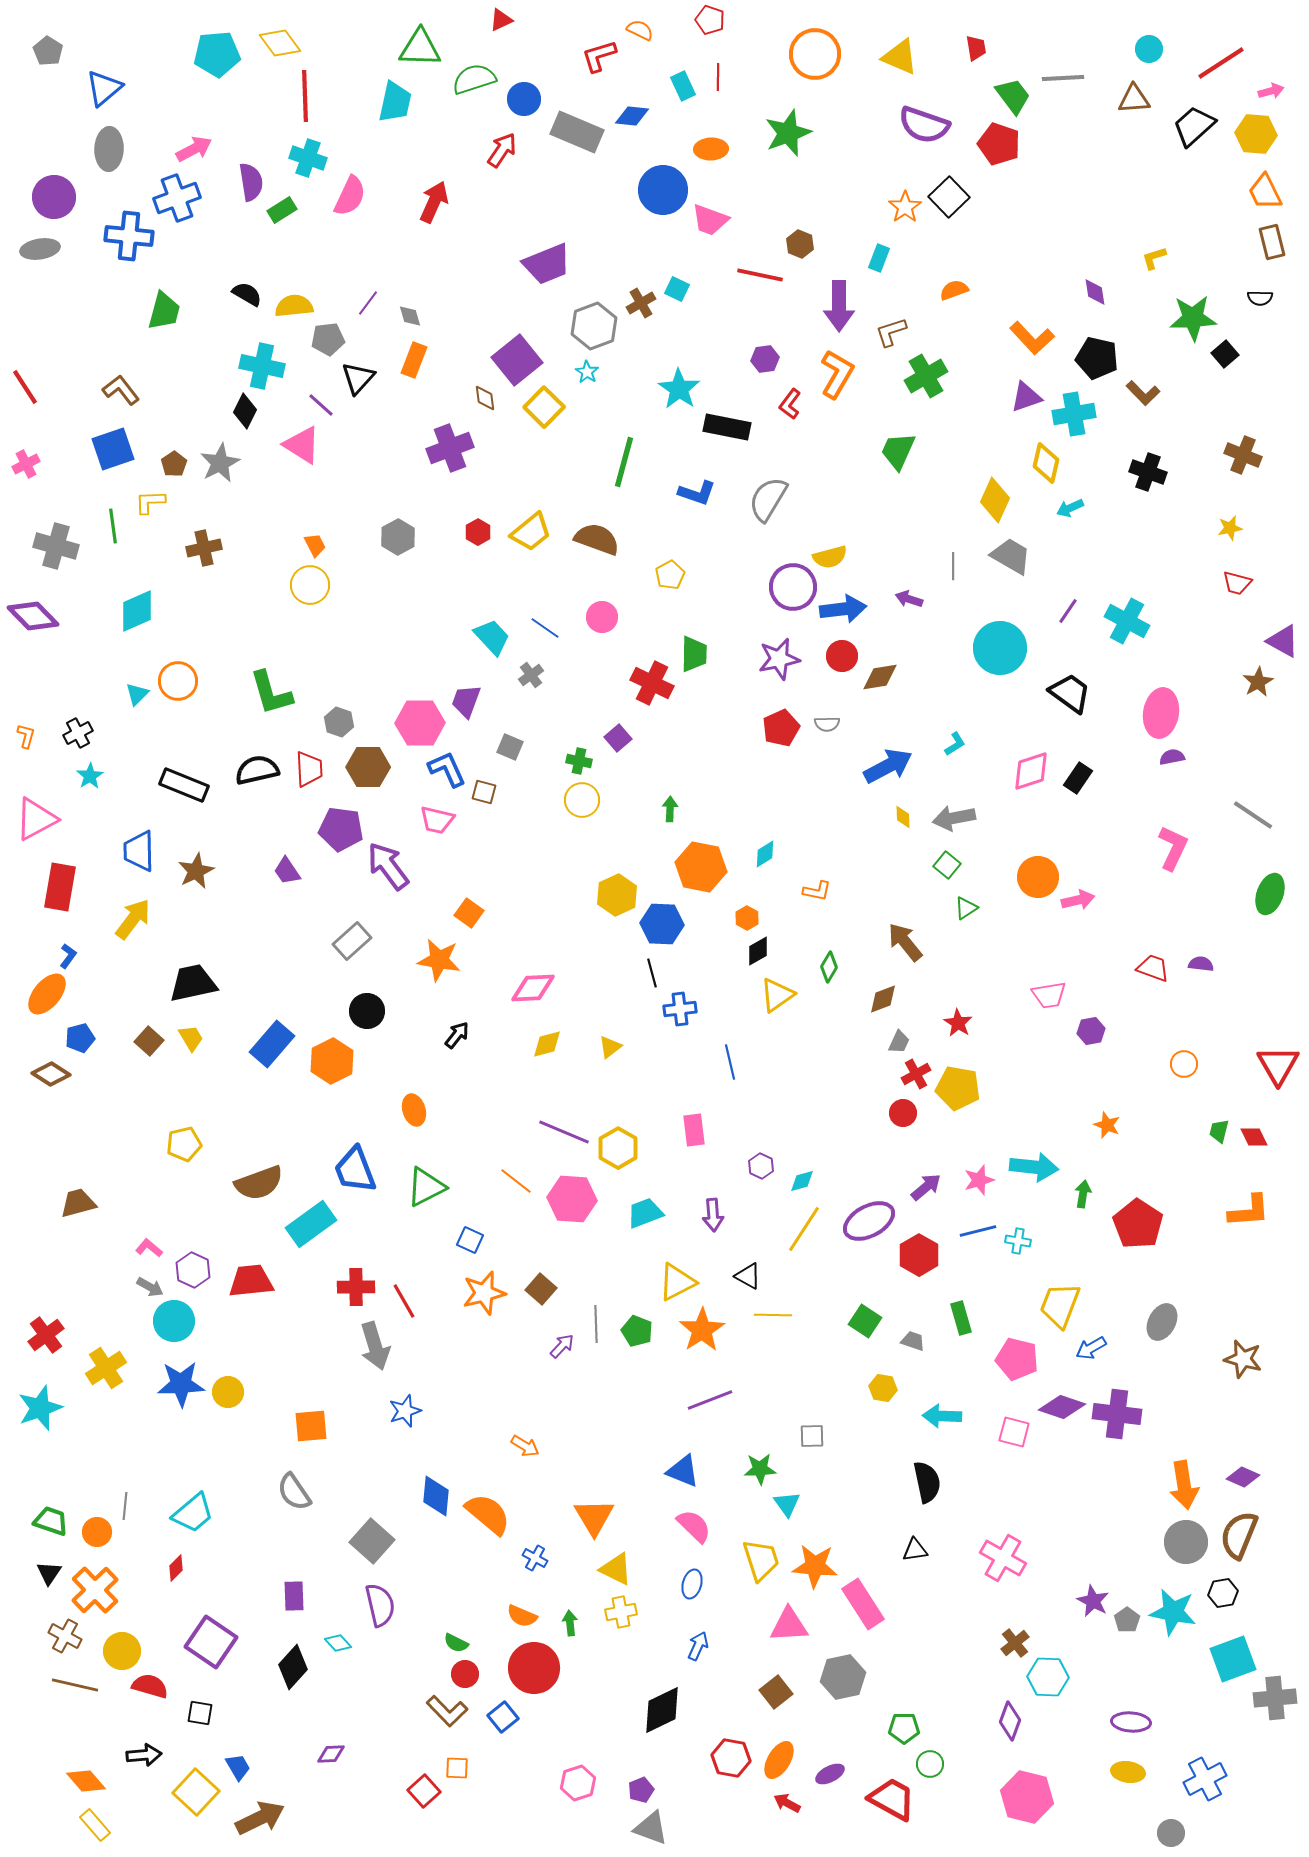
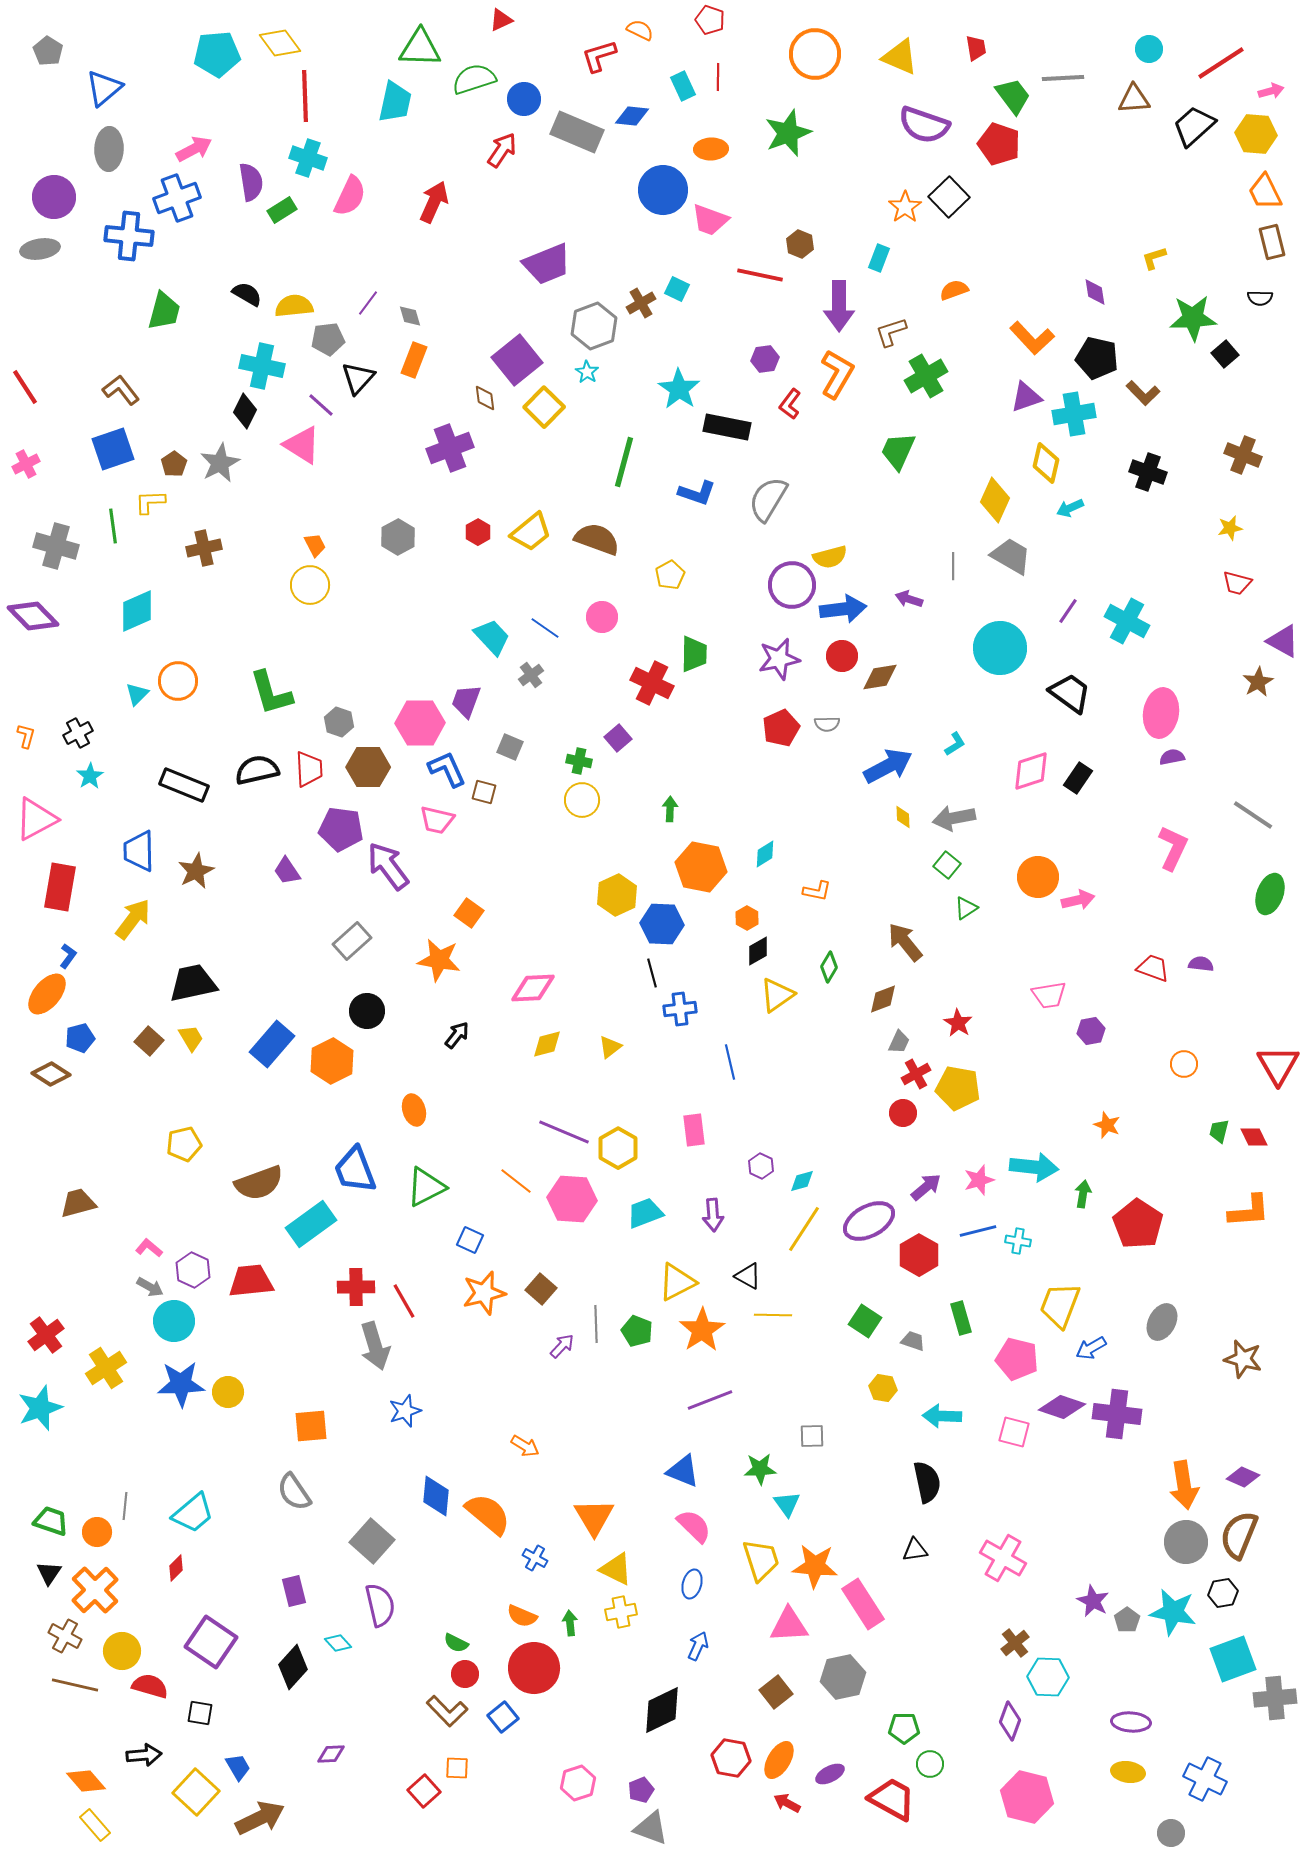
purple circle at (793, 587): moved 1 px left, 2 px up
purple rectangle at (294, 1596): moved 5 px up; rotated 12 degrees counterclockwise
blue cross at (1205, 1779): rotated 36 degrees counterclockwise
